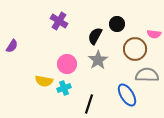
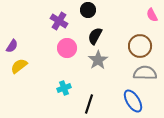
black circle: moved 29 px left, 14 px up
pink semicircle: moved 2 px left, 19 px up; rotated 56 degrees clockwise
brown circle: moved 5 px right, 3 px up
pink circle: moved 16 px up
gray semicircle: moved 2 px left, 2 px up
yellow semicircle: moved 25 px left, 15 px up; rotated 132 degrees clockwise
blue ellipse: moved 6 px right, 6 px down
